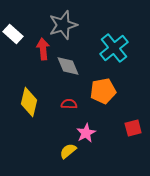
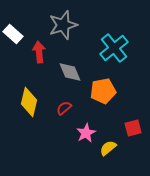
red arrow: moved 4 px left, 3 px down
gray diamond: moved 2 px right, 6 px down
red semicircle: moved 5 px left, 4 px down; rotated 42 degrees counterclockwise
yellow semicircle: moved 40 px right, 3 px up
